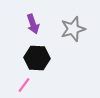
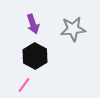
gray star: rotated 10 degrees clockwise
black hexagon: moved 2 px left, 2 px up; rotated 25 degrees clockwise
